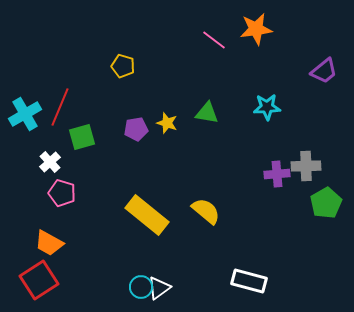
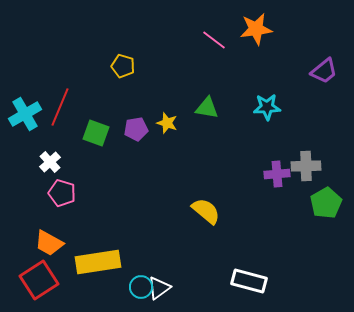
green triangle: moved 5 px up
green square: moved 14 px right, 4 px up; rotated 36 degrees clockwise
yellow rectangle: moved 49 px left, 47 px down; rotated 48 degrees counterclockwise
